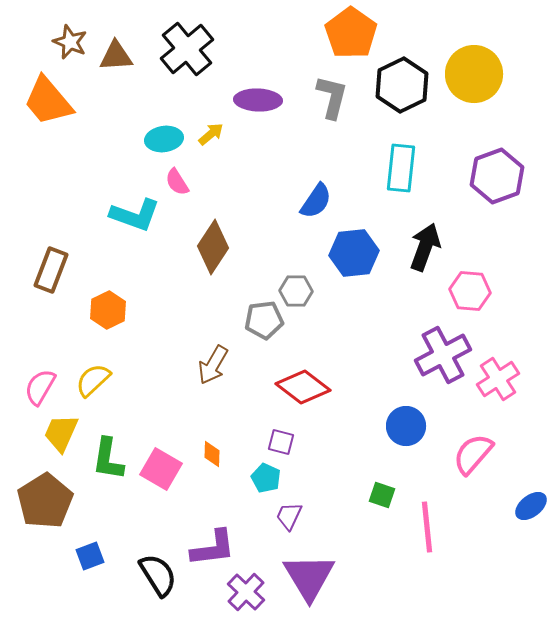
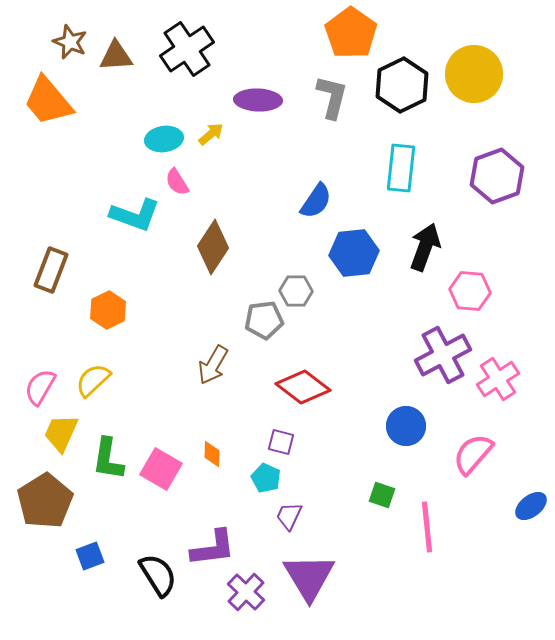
black cross at (187, 49): rotated 6 degrees clockwise
